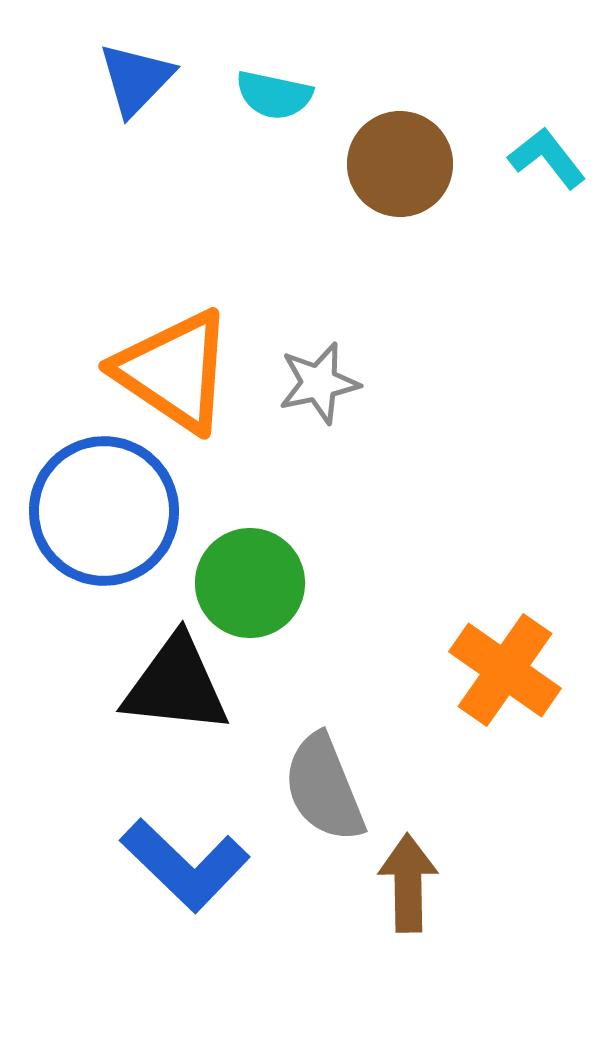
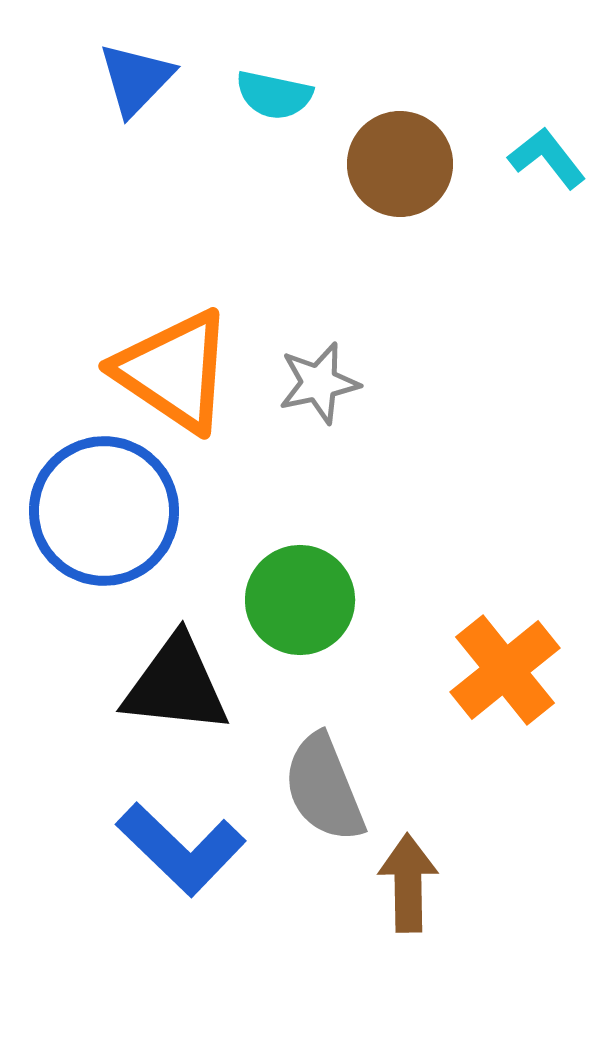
green circle: moved 50 px right, 17 px down
orange cross: rotated 16 degrees clockwise
blue L-shape: moved 4 px left, 16 px up
